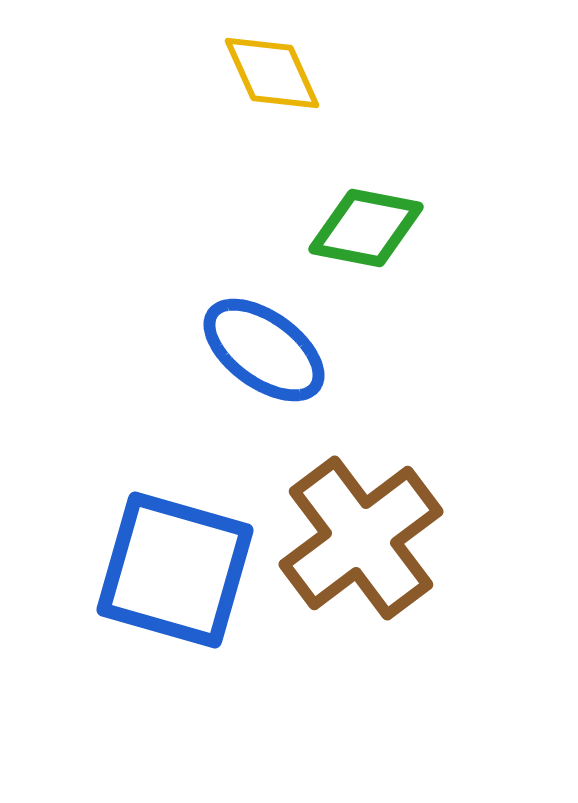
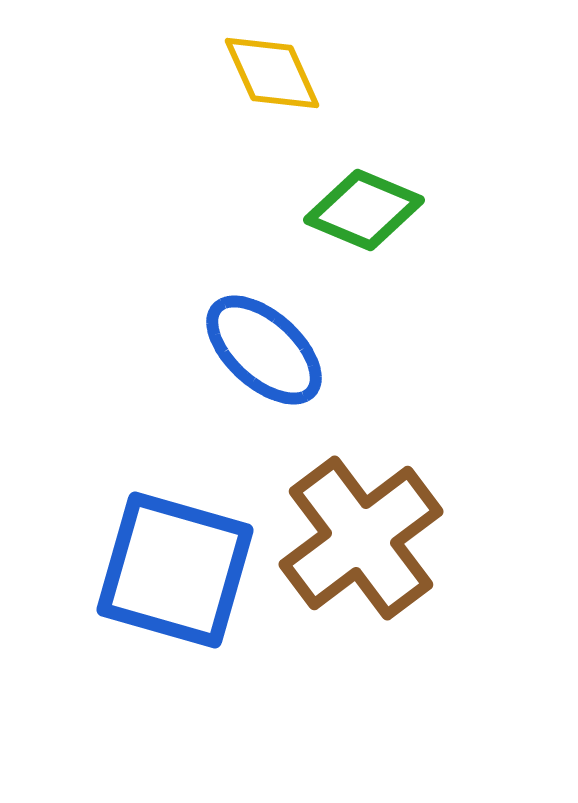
green diamond: moved 2 px left, 18 px up; rotated 12 degrees clockwise
blue ellipse: rotated 6 degrees clockwise
